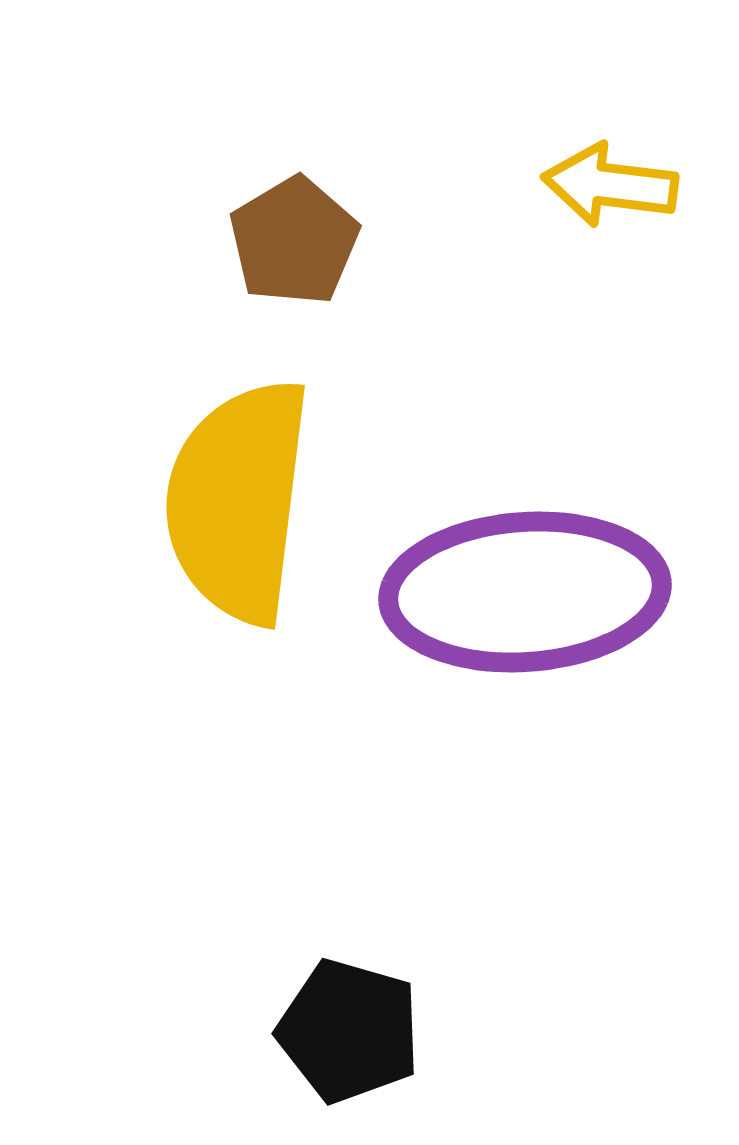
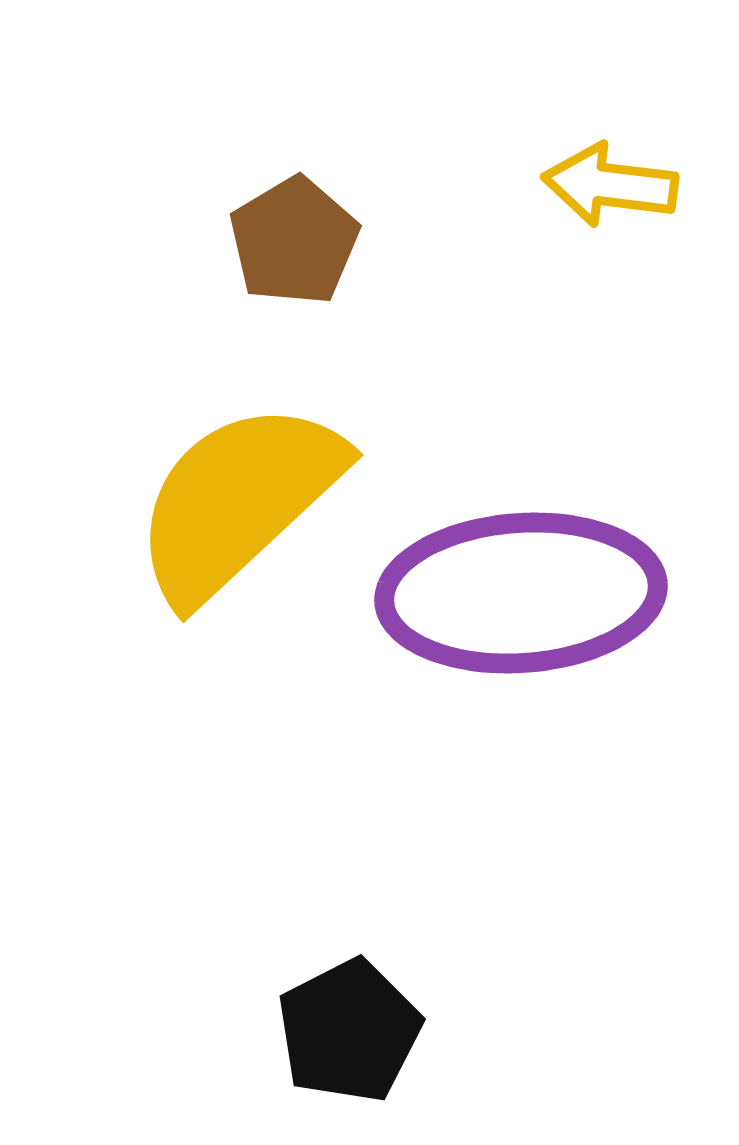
yellow semicircle: rotated 40 degrees clockwise
purple ellipse: moved 4 px left, 1 px down
black pentagon: rotated 29 degrees clockwise
